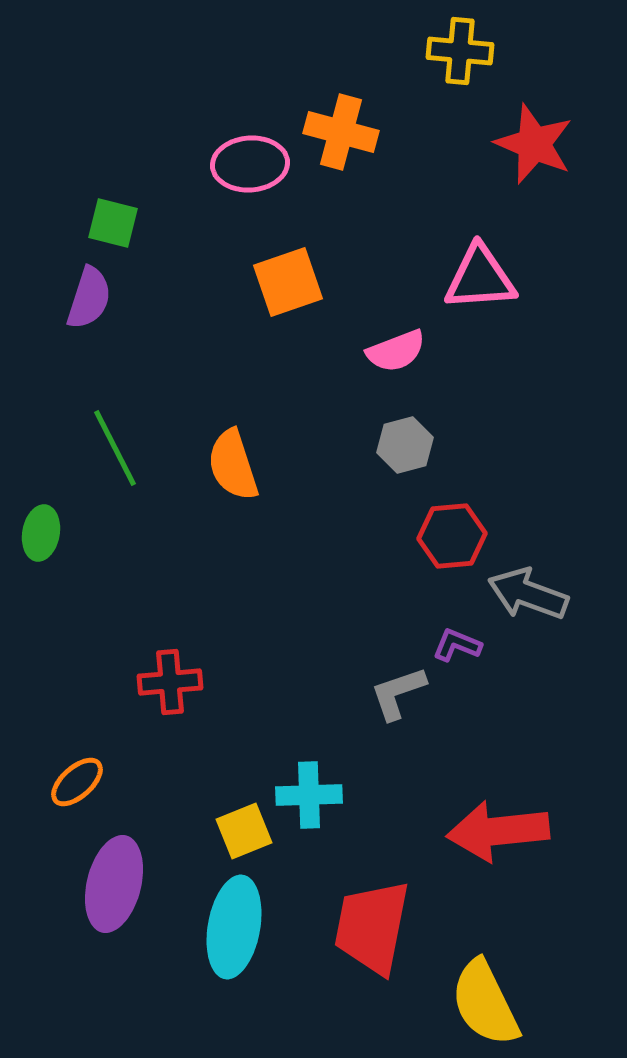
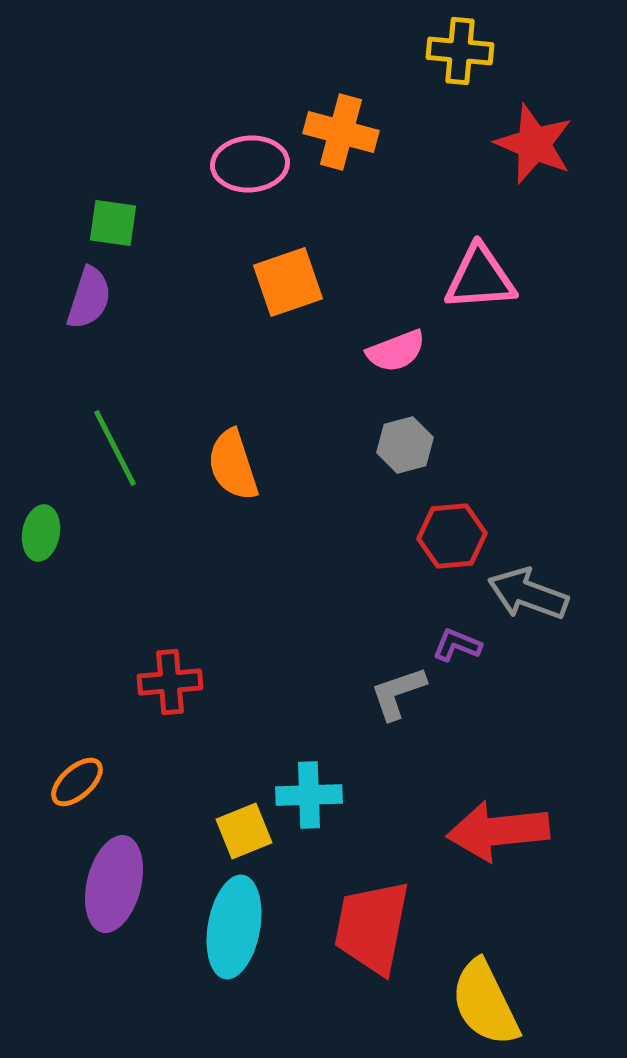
green square: rotated 6 degrees counterclockwise
